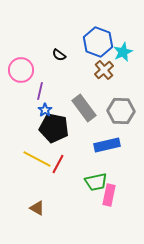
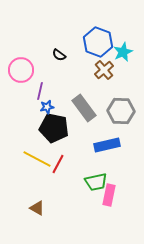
blue star: moved 2 px right, 3 px up; rotated 24 degrees clockwise
